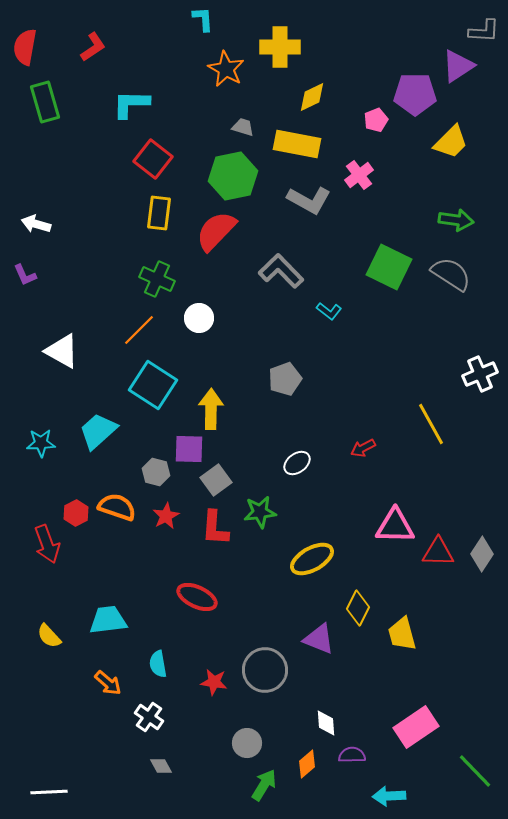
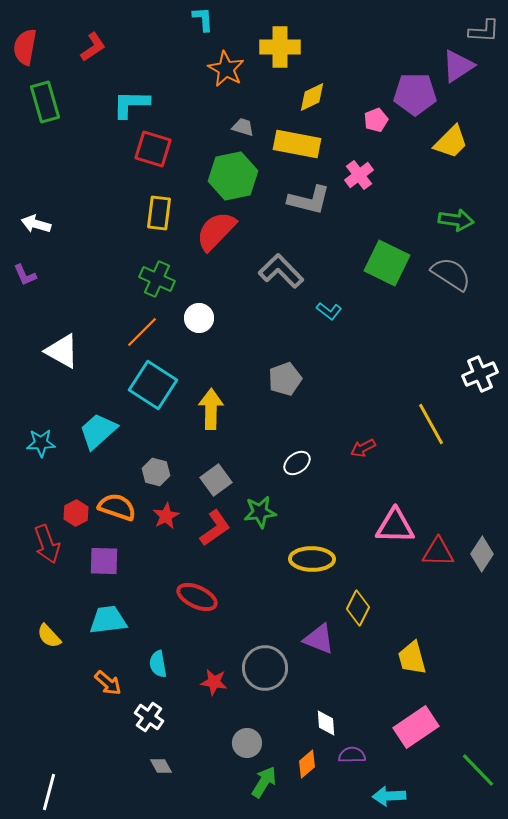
red square at (153, 159): moved 10 px up; rotated 21 degrees counterclockwise
gray L-shape at (309, 200): rotated 15 degrees counterclockwise
green square at (389, 267): moved 2 px left, 4 px up
orange line at (139, 330): moved 3 px right, 2 px down
purple square at (189, 449): moved 85 px left, 112 px down
red L-shape at (215, 528): rotated 129 degrees counterclockwise
yellow ellipse at (312, 559): rotated 30 degrees clockwise
yellow trapezoid at (402, 634): moved 10 px right, 24 px down
gray circle at (265, 670): moved 2 px up
green line at (475, 771): moved 3 px right, 1 px up
green arrow at (264, 785): moved 3 px up
white line at (49, 792): rotated 72 degrees counterclockwise
